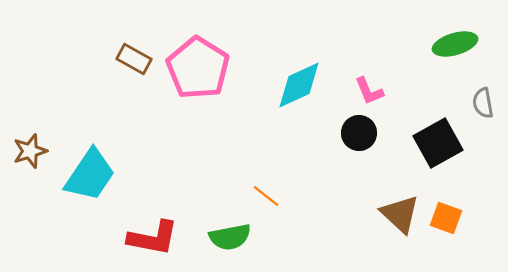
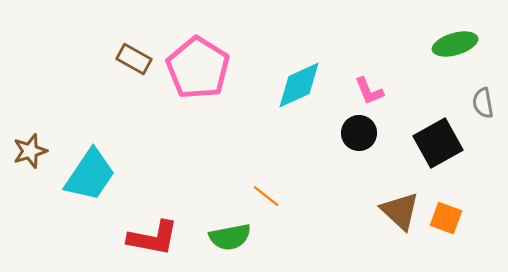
brown triangle: moved 3 px up
